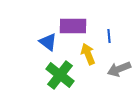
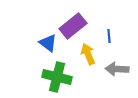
purple rectangle: rotated 40 degrees counterclockwise
blue triangle: moved 1 px down
gray arrow: moved 2 px left; rotated 25 degrees clockwise
green cross: moved 3 px left, 2 px down; rotated 24 degrees counterclockwise
